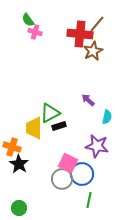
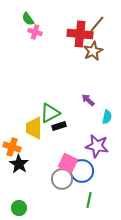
green semicircle: moved 1 px up
blue circle: moved 3 px up
